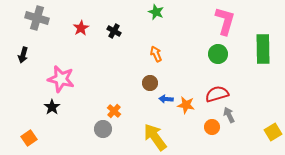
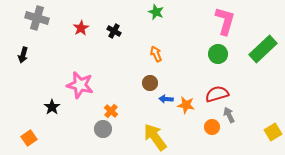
green rectangle: rotated 48 degrees clockwise
pink star: moved 19 px right, 6 px down
orange cross: moved 3 px left
